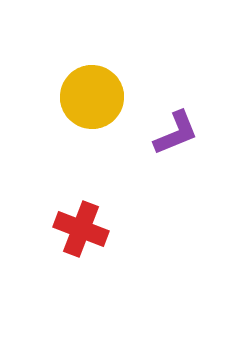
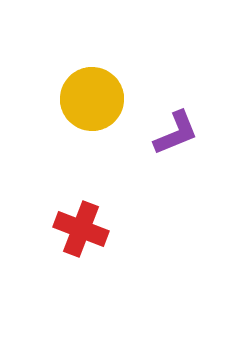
yellow circle: moved 2 px down
